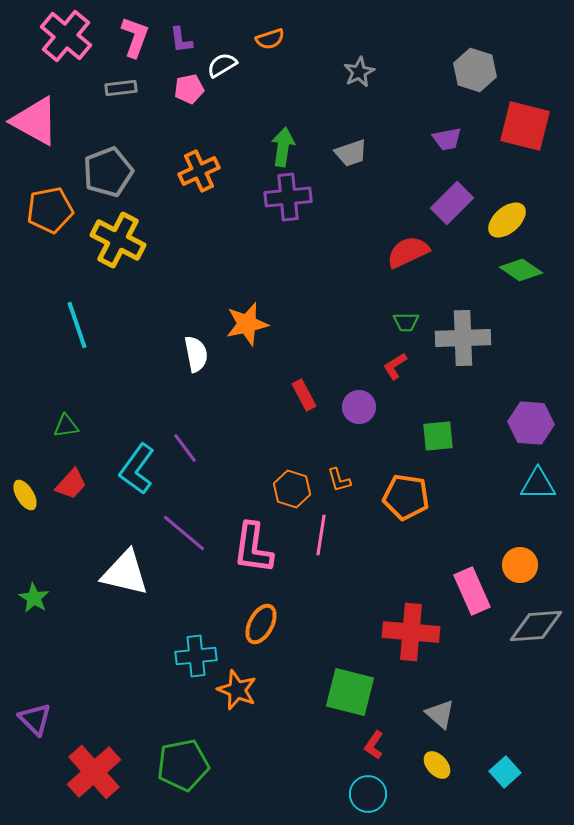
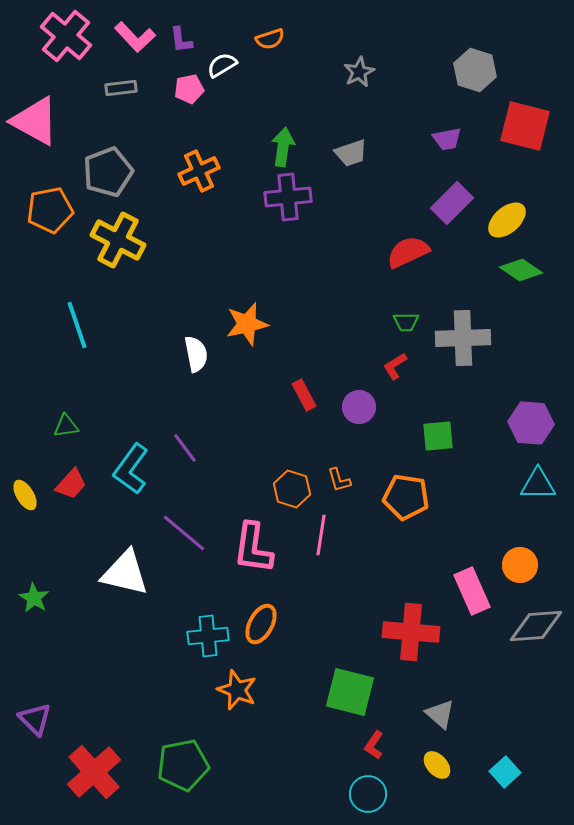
pink L-shape at (135, 37): rotated 117 degrees clockwise
cyan L-shape at (137, 469): moved 6 px left
cyan cross at (196, 656): moved 12 px right, 20 px up
